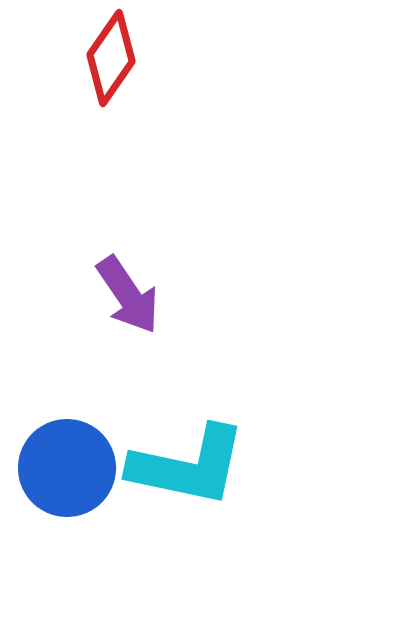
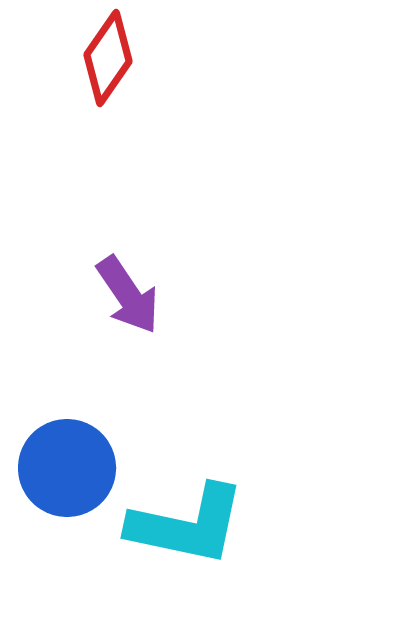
red diamond: moved 3 px left
cyan L-shape: moved 1 px left, 59 px down
